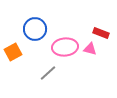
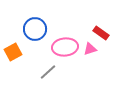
red rectangle: rotated 14 degrees clockwise
pink triangle: rotated 32 degrees counterclockwise
gray line: moved 1 px up
